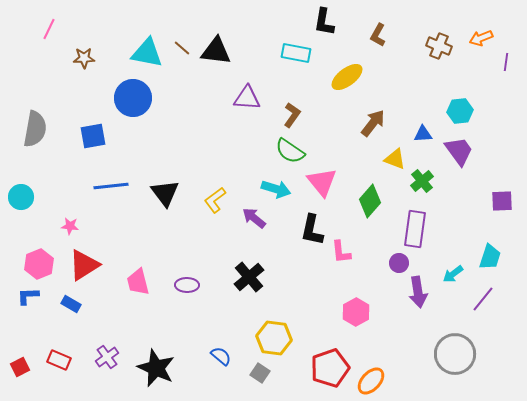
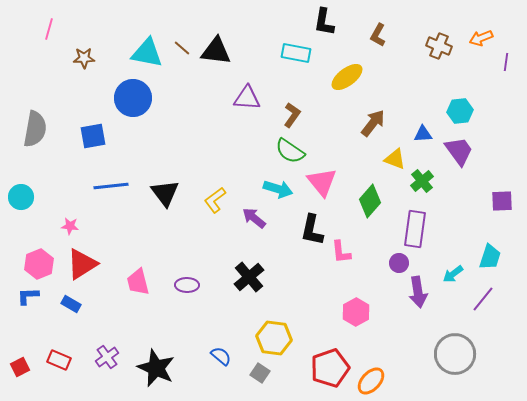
pink line at (49, 29): rotated 10 degrees counterclockwise
cyan arrow at (276, 189): moved 2 px right
red triangle at (84, 265): moved 2 px left, 1 px up
